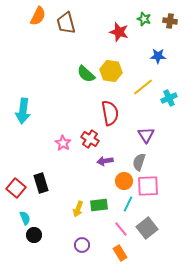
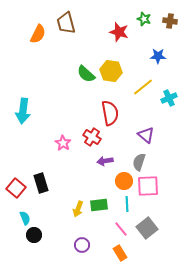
orange semicircle: moved 18 px down
purple triangle: rotated 18 degrees counterclockwise
red cross: moved 2 px right, 2 px up
cyan line: moved 1 px left; rotated 28 degrees counterclockwise
